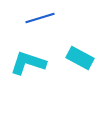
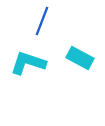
blue line: moved 2 px right, 3 px down; rotated 52 degrees counterclockwise
